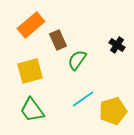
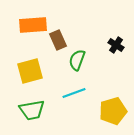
orange rectangle: moved 2 px right; rotated 36 degrees clockwise
black cross: moved 1 px left
green semicircle: rotated 15 degrees counterclockwise
cyan line: moved 9 px left, 6 px up; rotated 15 degrees clockwise
green trapezoid: rotated 64 degrees counterclockwise
